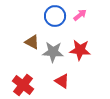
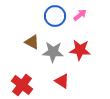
red cross: moved 1 px left
